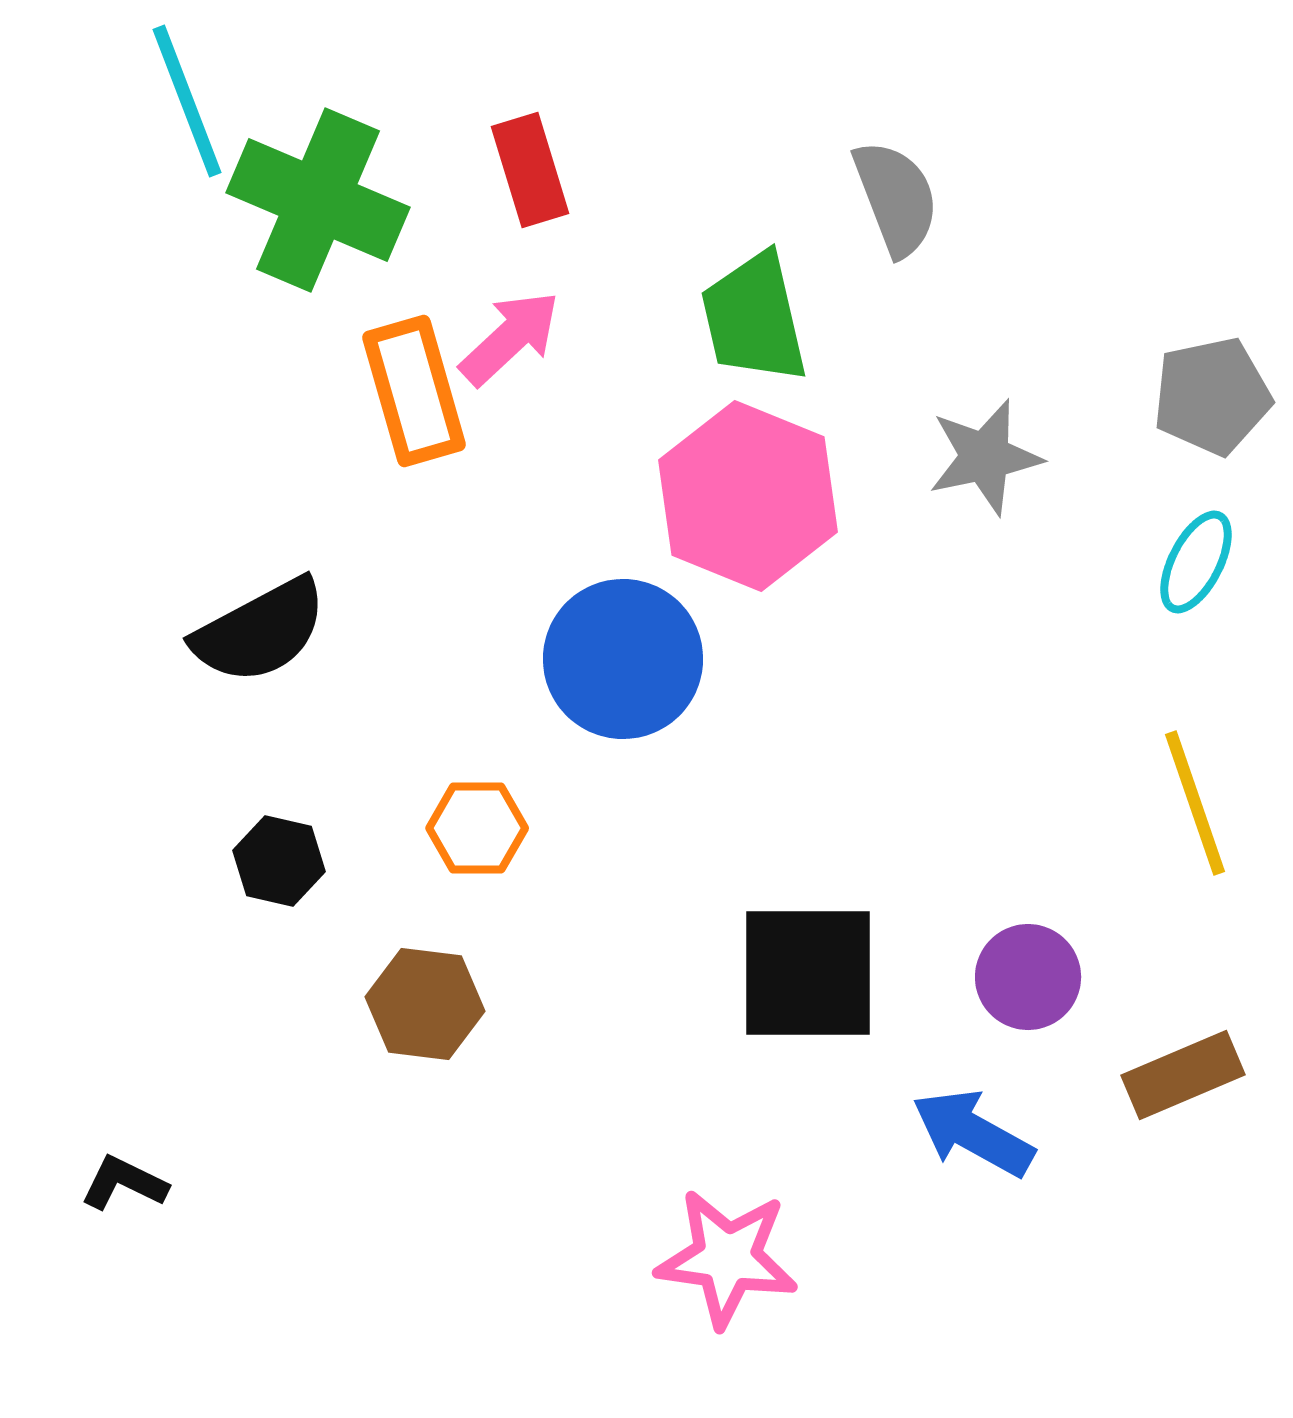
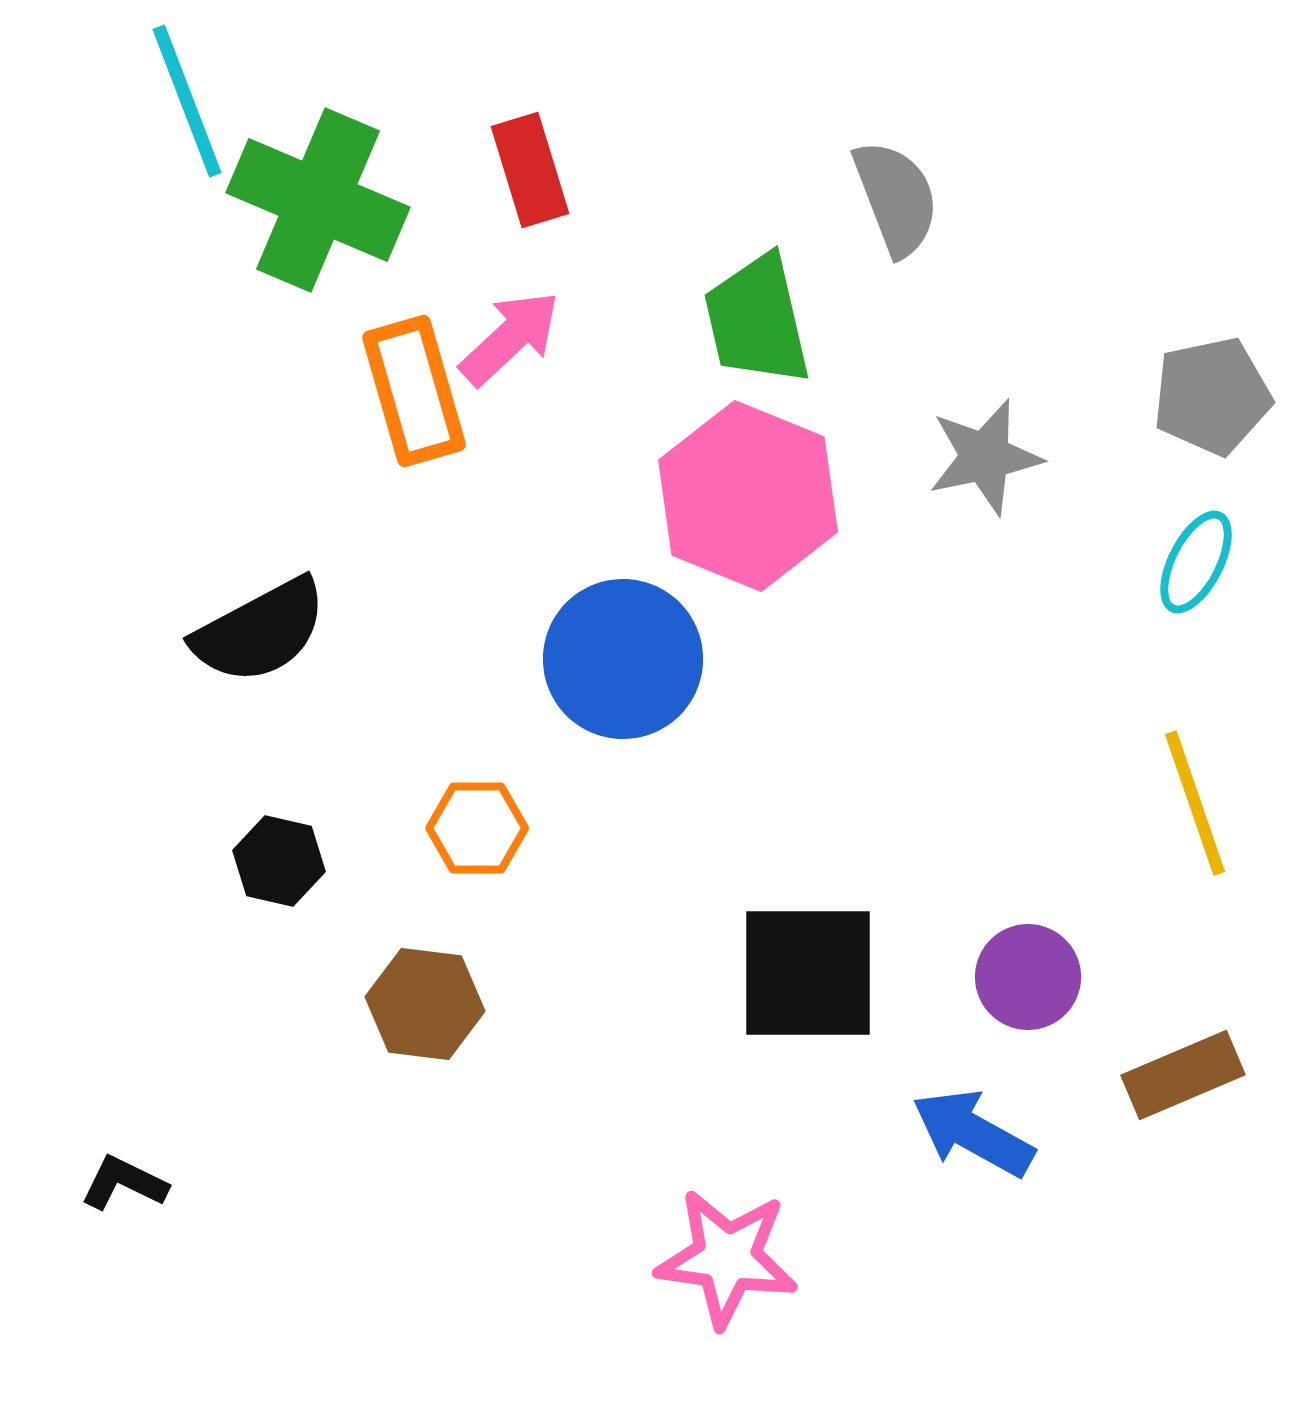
green trapezoid: moved 3 px right, 2 px down
